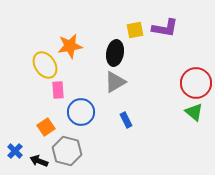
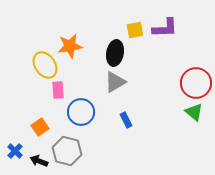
purple L-shape: rotated 12 degrees counterclockwise
orange square: moved 6 px left
